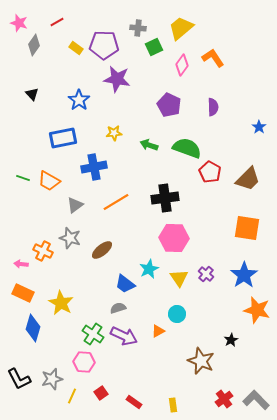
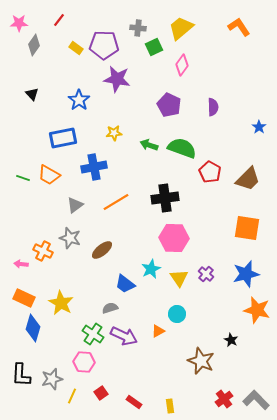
red line at (57, 22): moved 2 px right, 2 px up; rotated 24 degrees counterclockwise
pink star at (19, 23): rotated 18 degrees counterclockwise
orange L-shape at (213, 58): moved 26 px right, 31 px up
green semicircle at (187, 148): moved 5 px left
orange trapezoid at (49, 181): moved 6 px up
cyan star at (149, 269): moved 2 px right
blue star at (244, 275): moved 2 px right, 1 px up; rotated 20 degrees clockwise
orange rectangle at (23, 293): moved 1 px right, 5 px down
gray semicircle at (118, 308): moved 8 px left
black star at (231, 340): rotated 16 degrees counterclockwise
black L-shape at (19, 379): moved 2 px right, 4 px up; rotated 30 degrees clockwise
yellow rectangle at (173, 405): moved 3 px left, 1 px down
